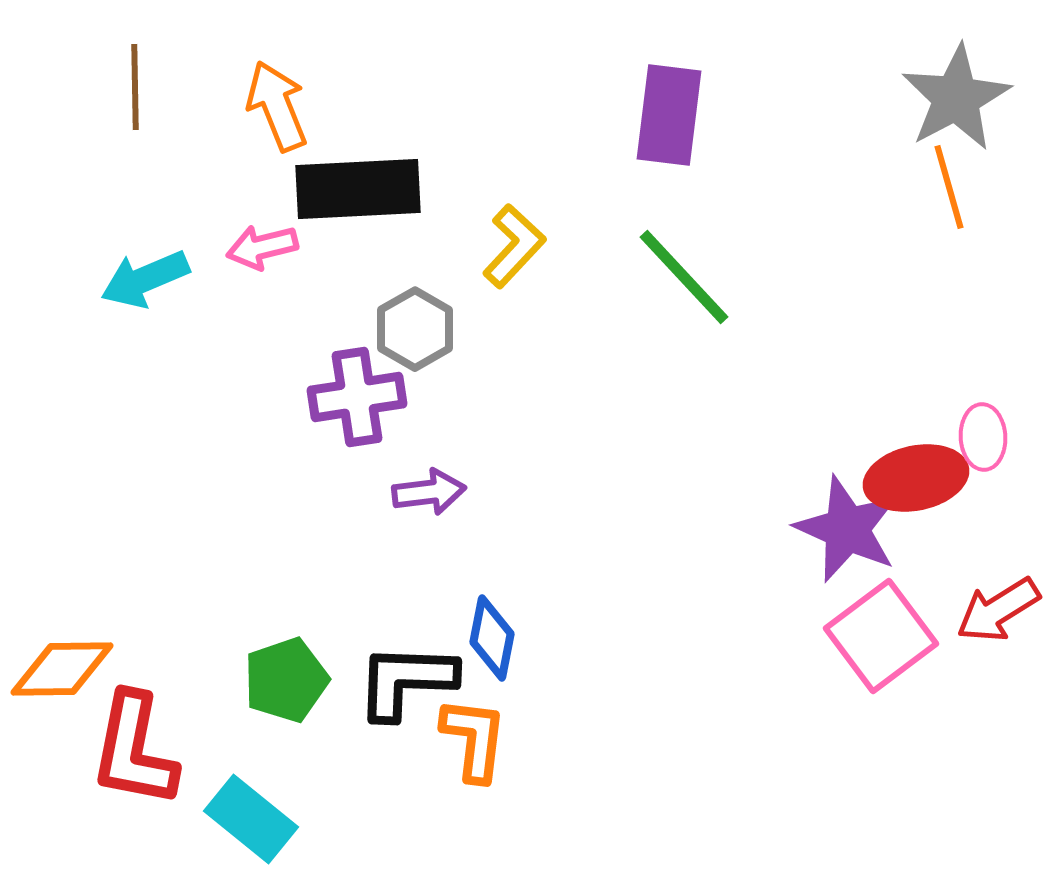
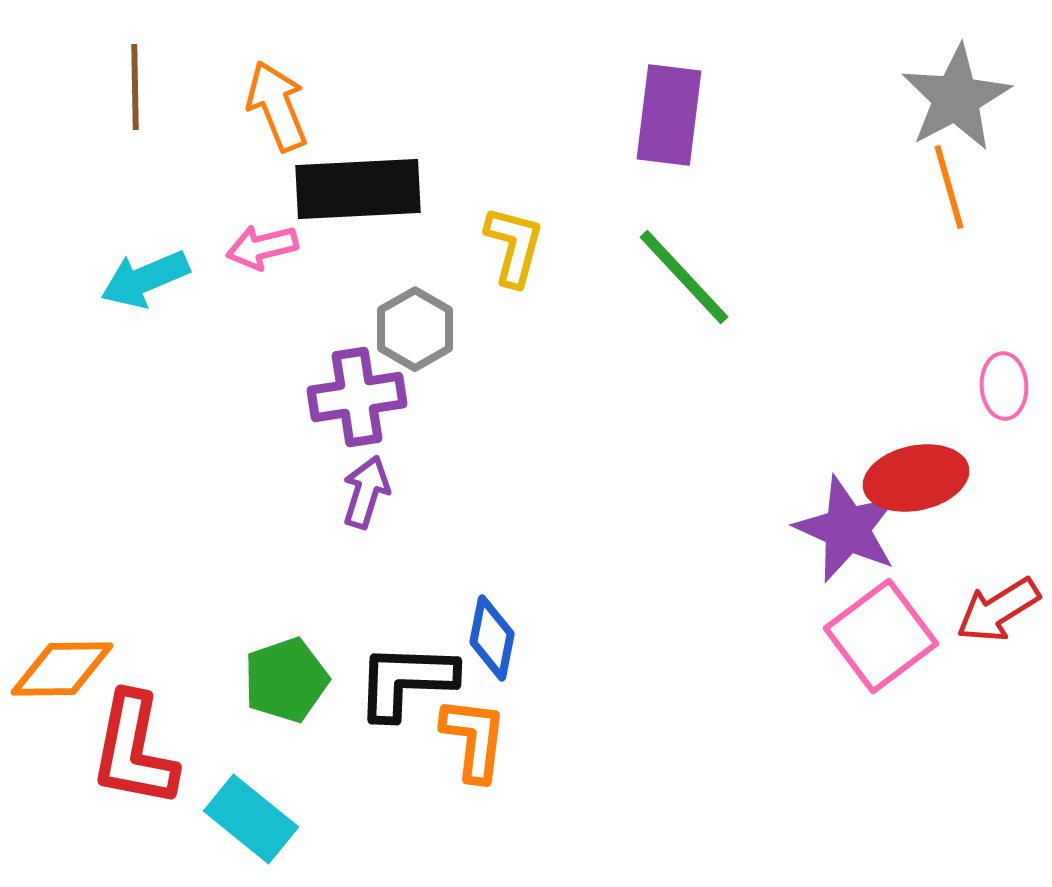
yellow L-shape: rotated 28 degrees counterclockwise
pink ellipse: moved 21 px right, 51 px up
purple arrow: moved 63 px left; rotated 66 degrees counterclockwise
